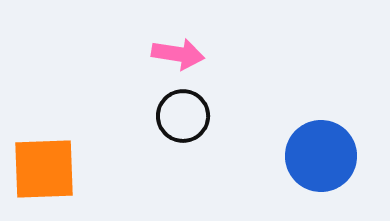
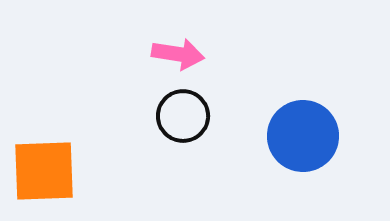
blue circle: moved 18 px left, 20 px up
orange square: moved 2 px down
